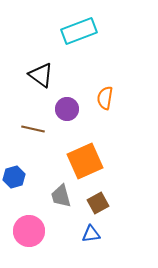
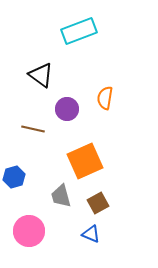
blue triangle: rotated 30 degrees clockwise
